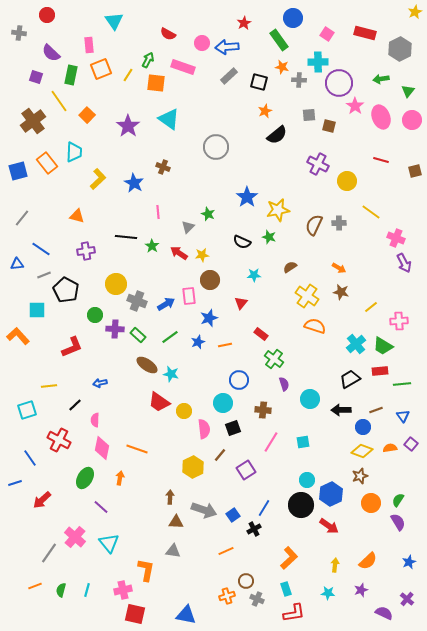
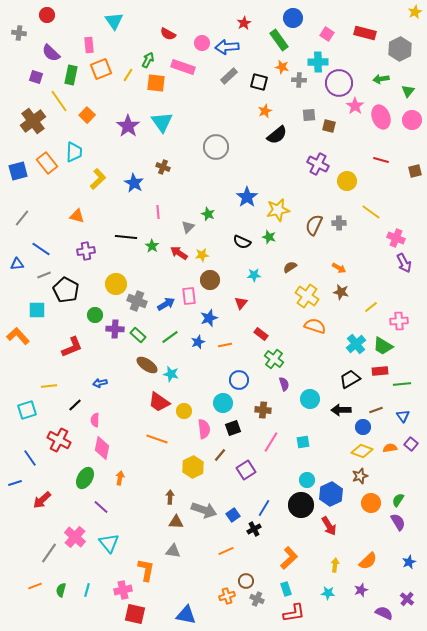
cyan triangle at (169, 119): moved 7 px left, 3 px down; rotated 20 degrees clockwise
orange line at (137, 449): moved 20 px right, 10 px up
red arrow at (329, 526): rotated 24 degrees clockwise
